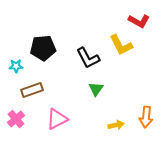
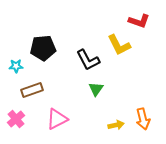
red L-shape: rotated 10 degrees counterclockwise
yellow L-shape: moved 2 px left
black L-shape: moved 2 px down
orange arrow: moved 3 px left, 2 px down; rotated 20 degrees counterclockwise
